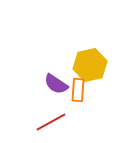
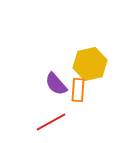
yellow hexagon: moved 1 px up
purple semicircle: rotated 15 degrees clockwise
